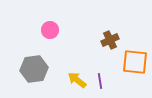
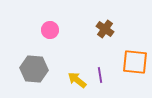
brown cross: moved 5 px left, 11 px up; rotated 30 degrees counterclockwise
gray hexagon: rotated 12 degrees clockwise
purple line: moved 6 px up
